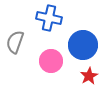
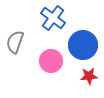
blue cross: moved 4 px right; rotated 25 degrees clockwise
red star: rotated 24 degrees clockwise
